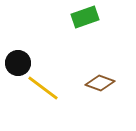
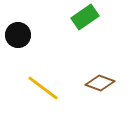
green rectangle: rotated 16 degrees counterclockwise
black circle: moved 28 px up
